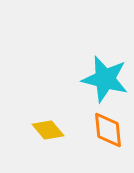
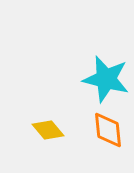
cyan star: moved 1 px right
